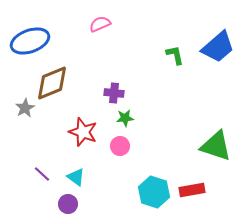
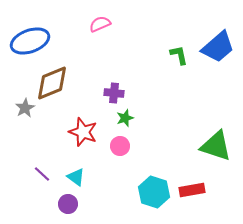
green L-shape: moved 4 px right
green star: rotated 12 degrees counterclockwise
